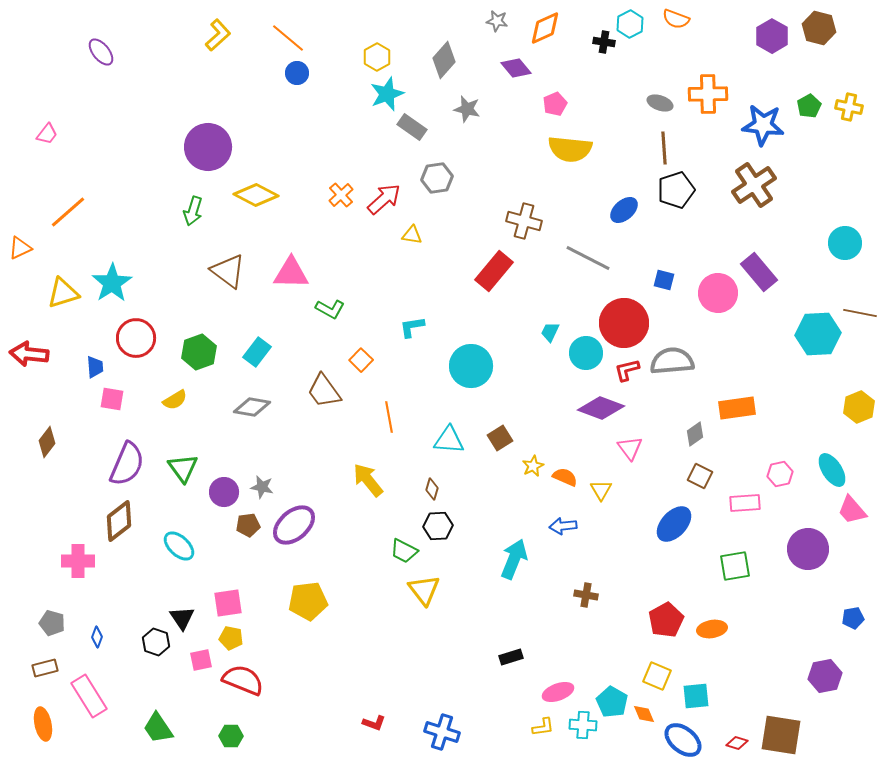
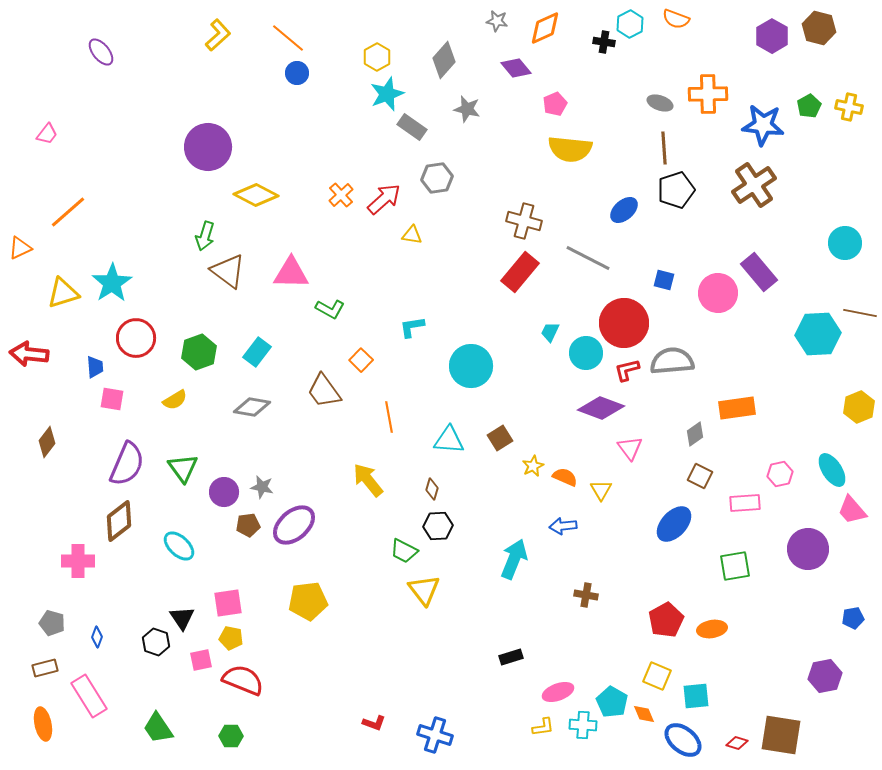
green arrow at (193, 211): moved 12 px right, 25 px down
red rectangle at (494, 271): moved 26 px right, 1 px down
blue cross at (442, 732): moved 7 px left, 3 px down
